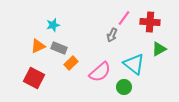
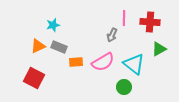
pink line: rotated 35 degrees counterclockwise
gray rectangle: moved 1 px up
orange rectangle: moved 5 px right, 1 px up; rotated 40 degrees clockwise
pink semicircle: moved 3 px right, 10 px up; rotated 10 degrees clockwise
